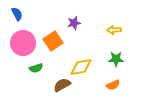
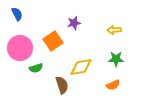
pink circle: moved 3 px left, 5 px down
brown semicircle: rotated 102 degrees clockwise
